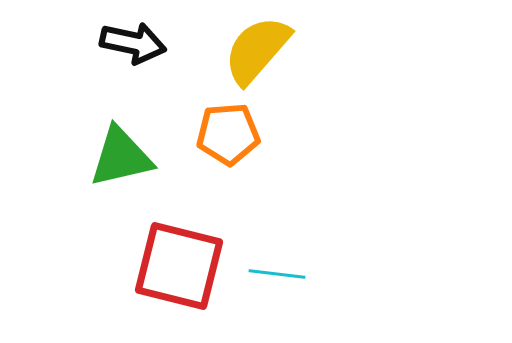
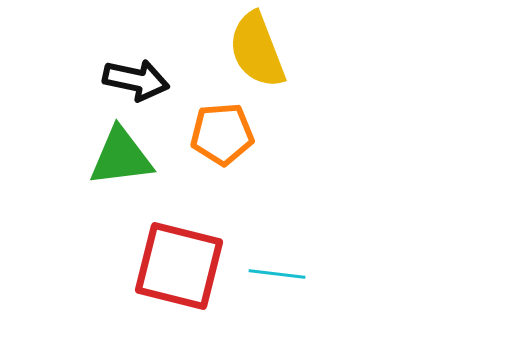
black arrow: moved 3 px right, 37 px down
yellow semicircle: rotated 62 degrees counterclockwise
orange pentagon: moved 6 px left
green triangle: rotated 6 degrees clockwise
